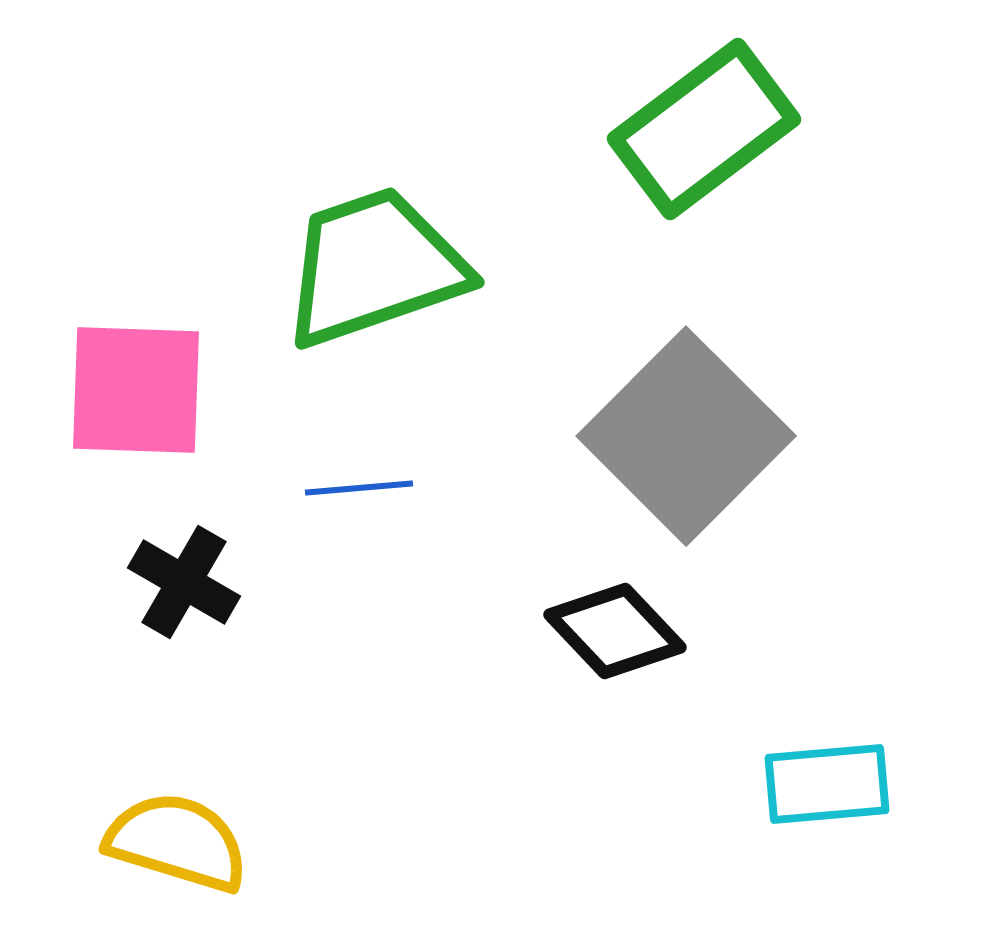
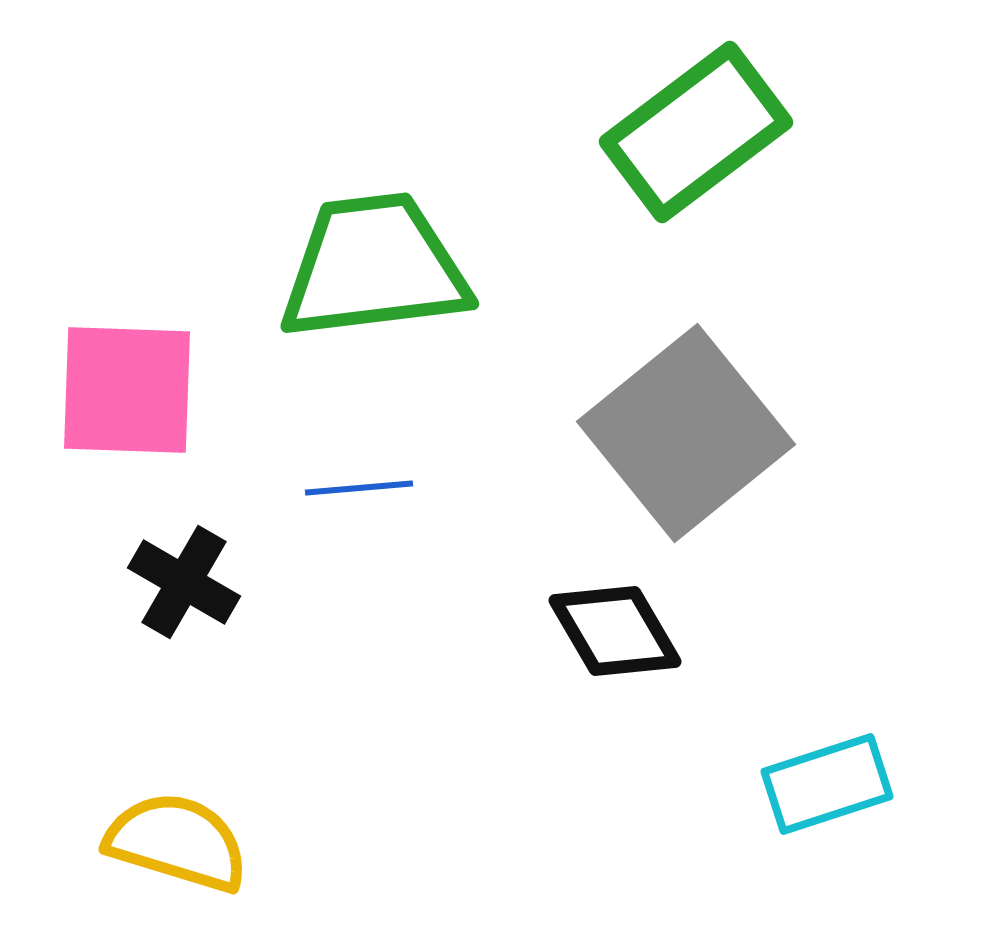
green rectangle: moved 8 px left, 3 px down
green trapezoid: rotated 12 degrees clockwise
pink square: moved 9 px left
gray square: moved 3 px up; rotated 6 degrees clockwise
black diamond: rotated 13 degrees clockwise
cyan rectangle: rotated 13 degrees counterclockwise
